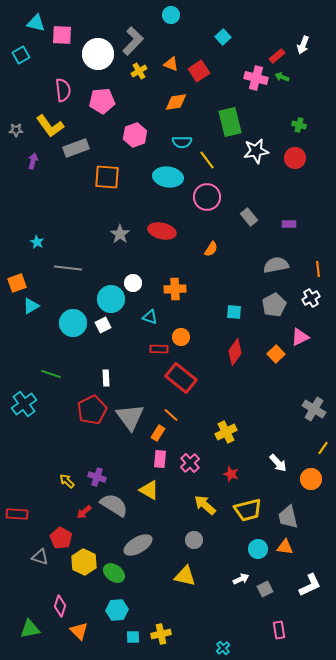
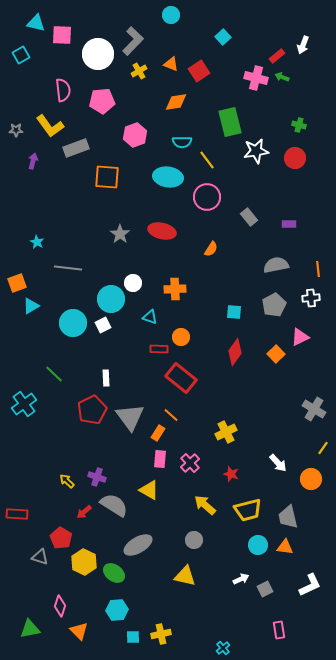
white cross at (311, 298): rotated 24 degrees clockwise
green line at (51, 374): moved 3 px right; rotated 24 degrees clockwise
cyan circle at (258, 549): moved 4 px up
